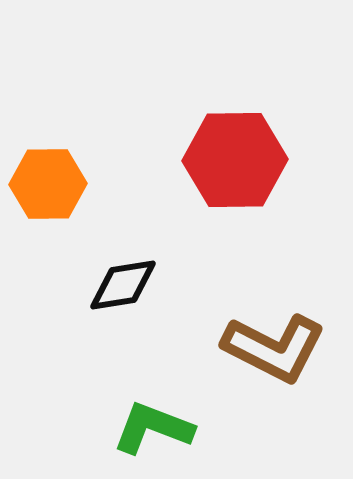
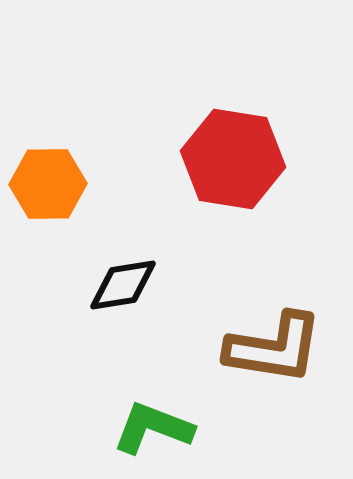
red hexagon: moved 2 px left, 1 px up; rotated 10 degrees clockwise
brown L-shape: rotated 18 degrees counterclockwise
